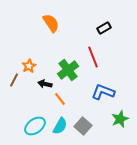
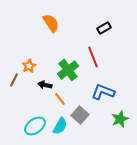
black arrow: moved 1 px down
gray square: moved 3 px left, 11 px up
